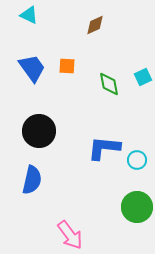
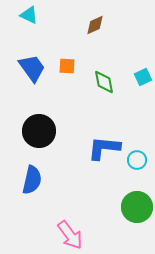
green diamond: moved 5 px left, 2 px up
